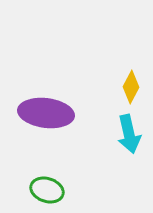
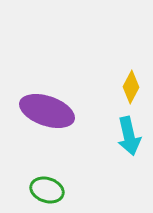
purple ellipse: moved 1 px right, 2 px up; rotated 12 degrees clockwise
cyan arrow: moved 2 px down
